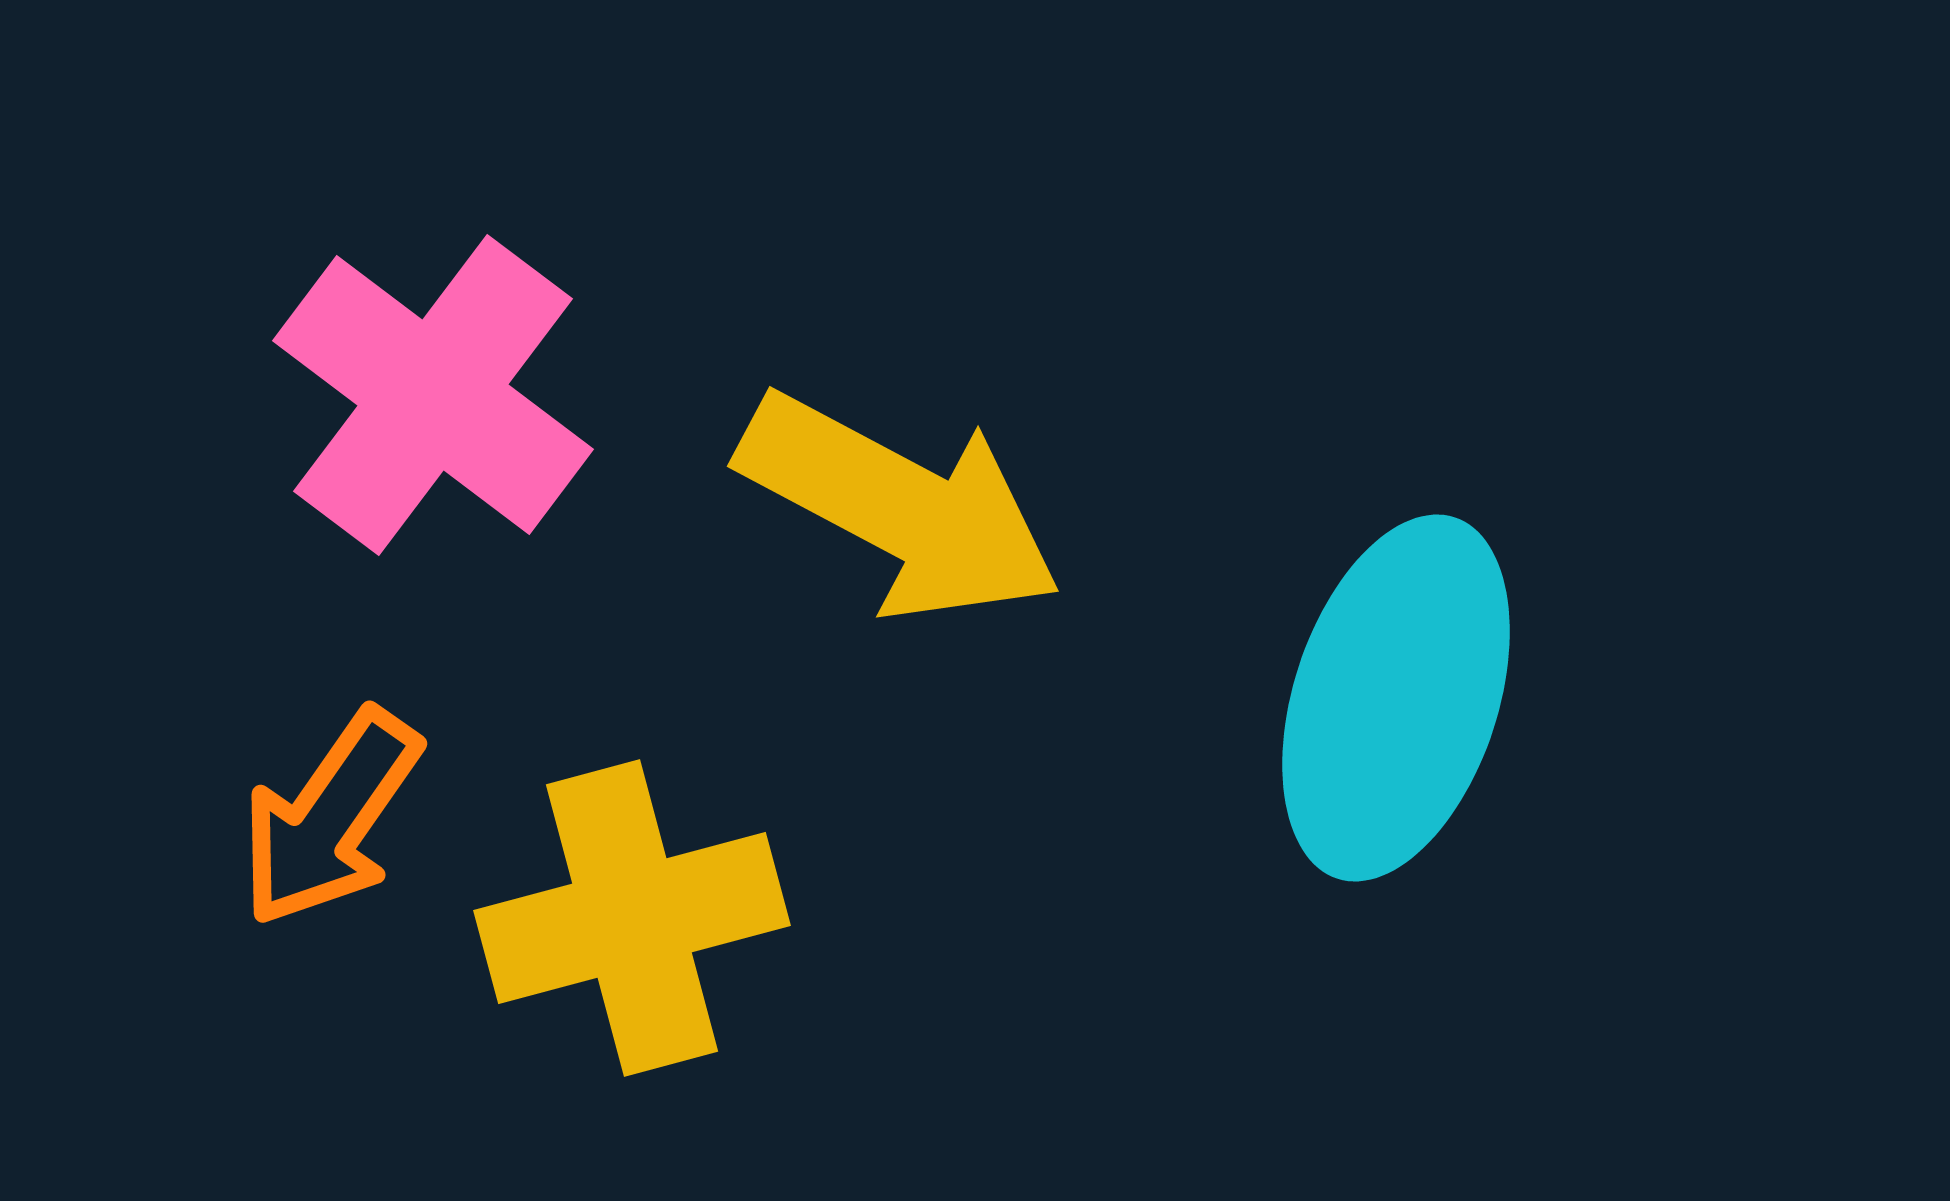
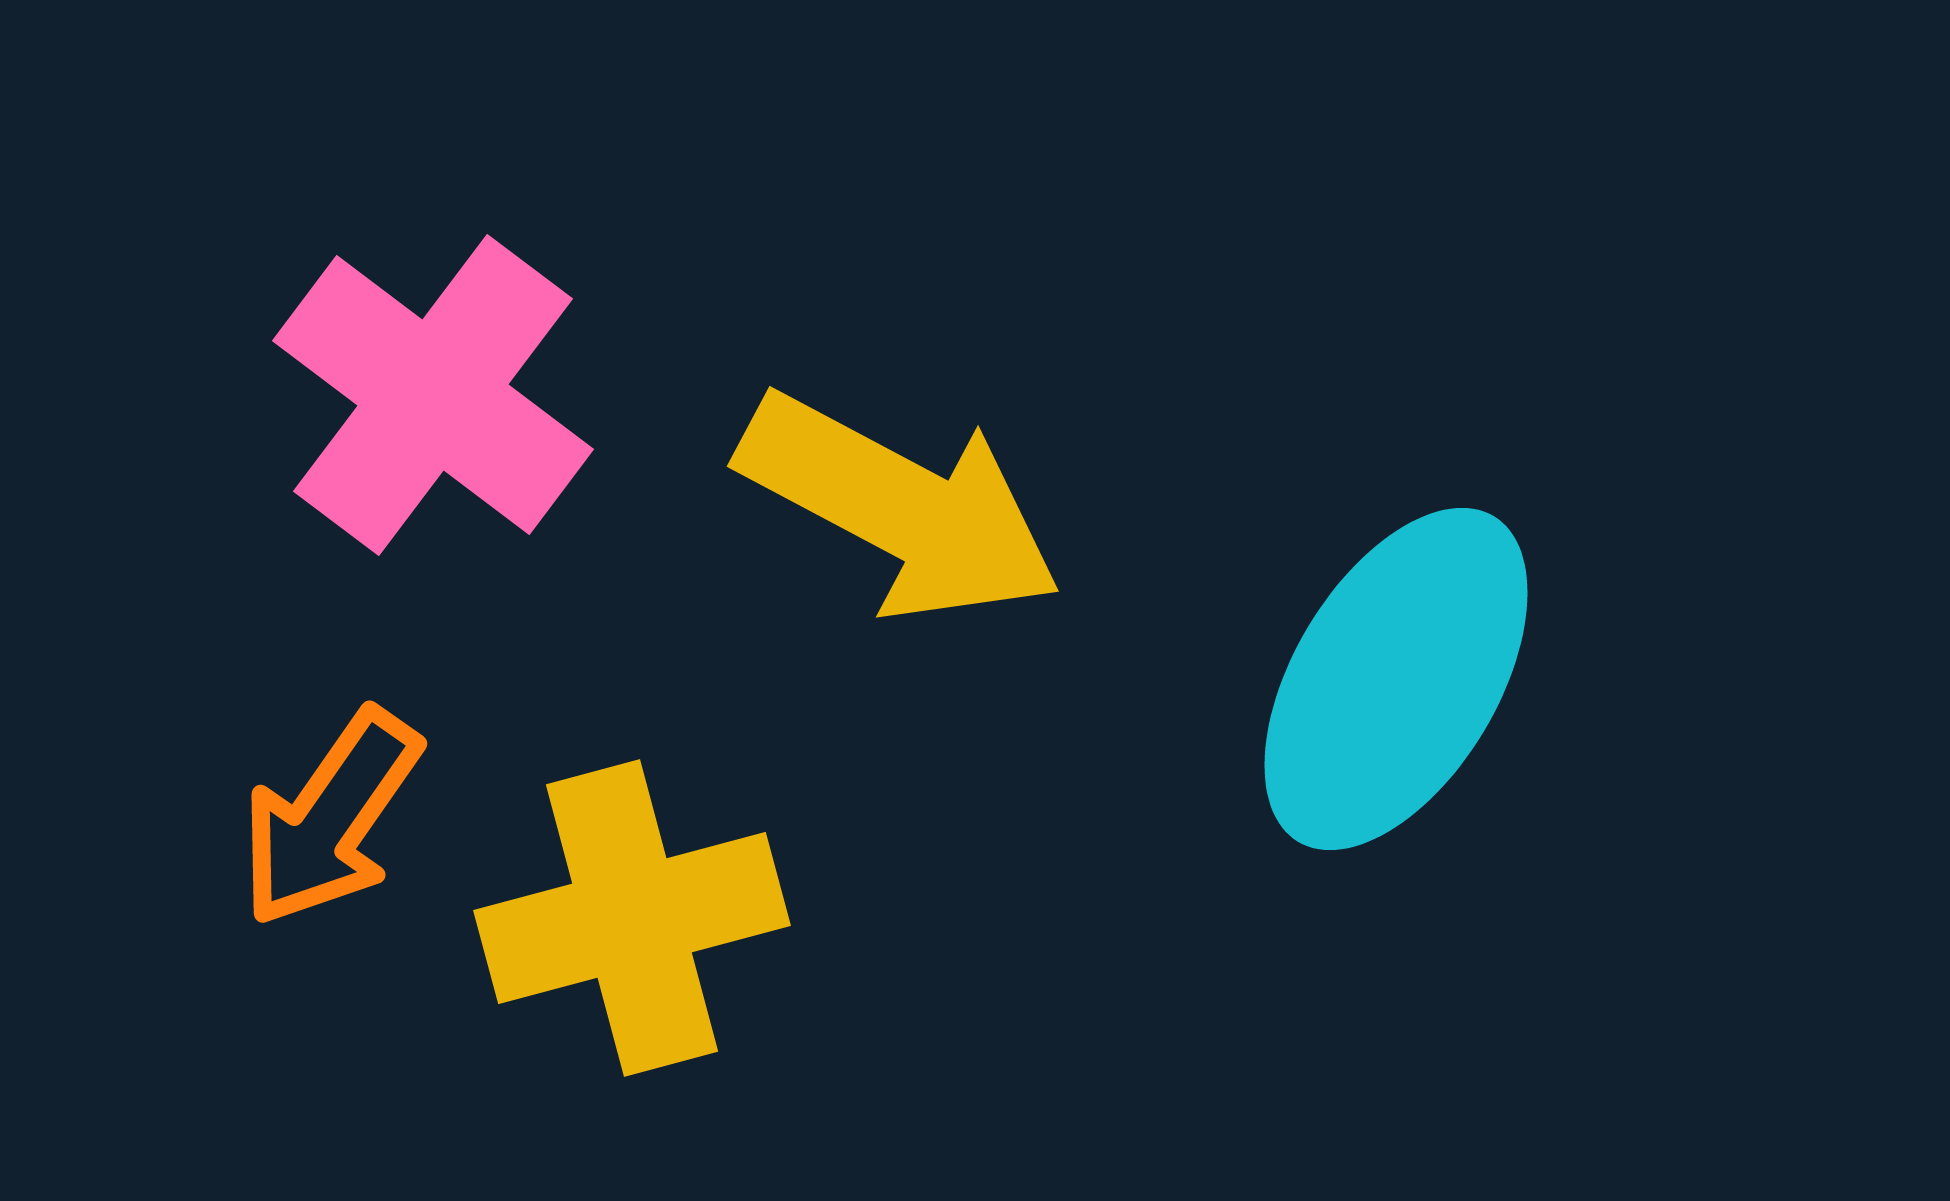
cyan ellipse: moved 19 px up; rotated 13 degrees clockwise
